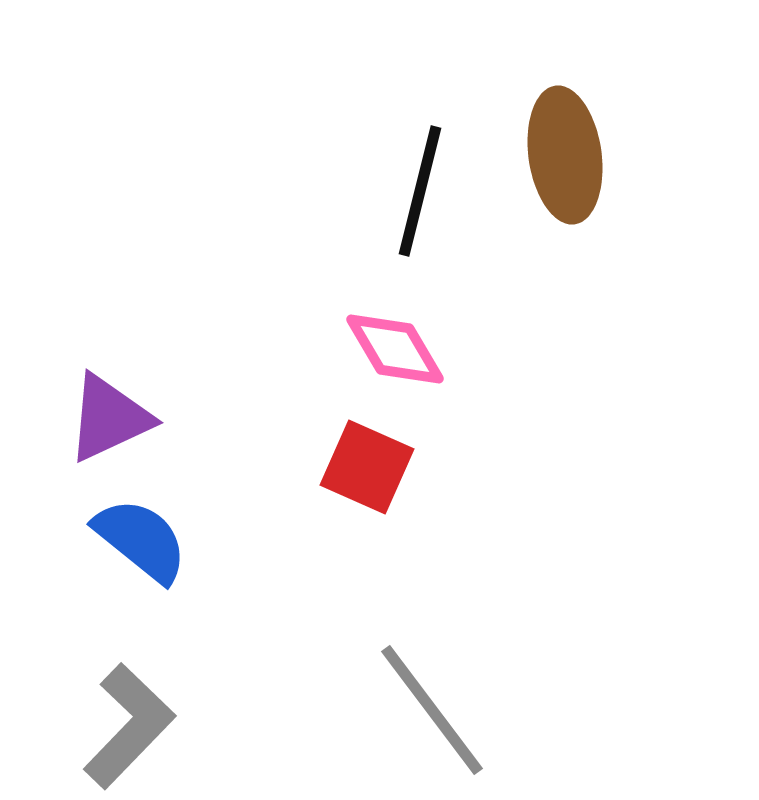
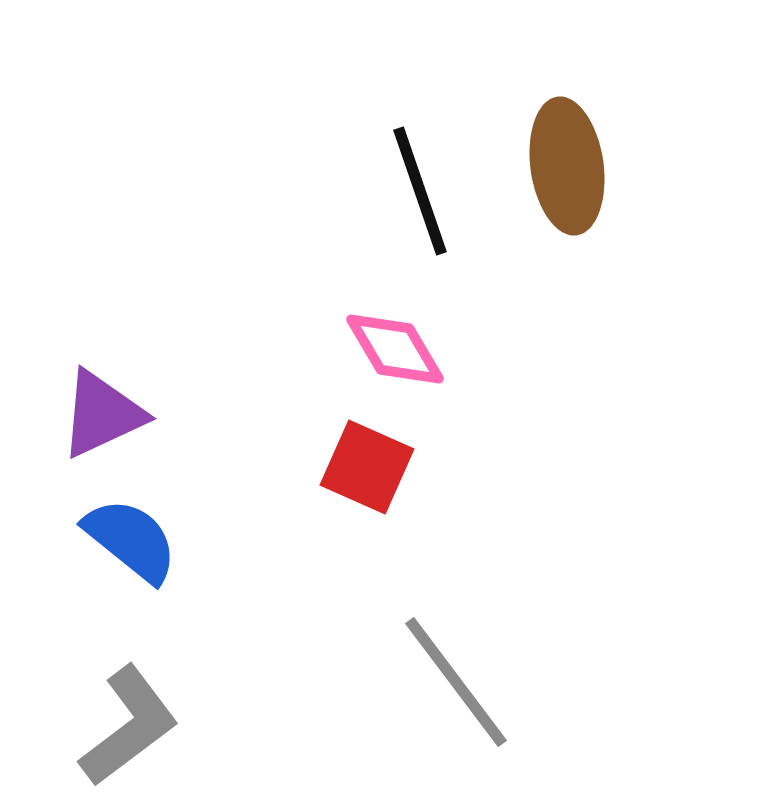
brown ellipse: moved 2 px right, 11 px down
black line: rotated 33 degrees counterclockwise
purple triangle: moved 7 px left, 4 px up
blue semicircle: moved 10 px left
gray line: moved 24 px right, 28 px up
gray L-shape: rotated 9 degrees clockwise
